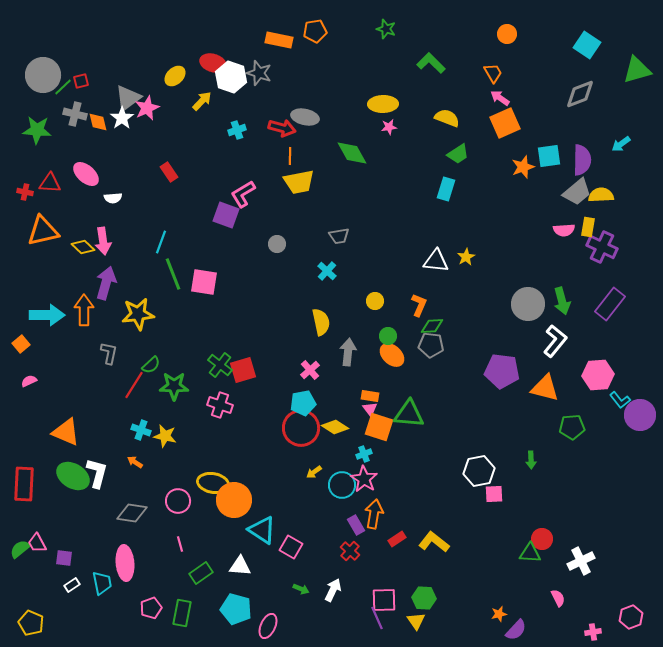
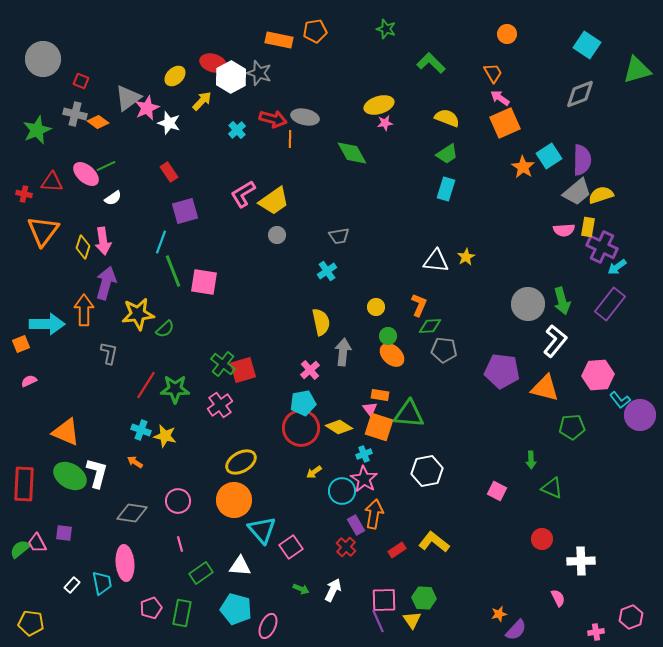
gray circle at (43, 75): moved 16 px up
white hexagon at (231, 77): rotated 12 degrees clockwise
red square at (81, 81): rotated 35 degrees clockwise
green line at (63, 87): moved 43 px right, 79 px down; rotated 18 degrees clockwise
yellow ellipse at (383, 104): moved 4 px left, 1 px down; rotated 16 degrees counterclockwise
white star at (122, 118): moved 47 px right, 5 px down; rotated 20 degrees counterclockwise
orange diamond at (98, 122): rotated 40 degrees counterclockwise
pink star at (389, 127): moved 4 px left, 4 px up
red arrow at (282, 128): moved 9 px left, 9 px up
green star at (37, 130): rotated 28 degrees counterclockwise
cyan cross at (237, 130): rotated 24 degrees counterclockwise
cyan arrow at (621, 144): moved 4 px left, 123 px down
green trapezoid at (458, 154): moved 11 px left
orange line at (290, 156): moved 17 px up
cyan square at (549, 156): rotated 25 degrees counterclockwise
orange star at (523, 167): rotated 20 degrees counterclockwise
yellow trapezoid at (299, 182): moved 25 px left, 19 px down; rotated 24 degrees counterclockwise
red triangle at (50, 183): moved 2 px right, 1 px up
red cross at (25, 192): moved 1 px left, 2 px down
yellow semicircle at (601, 195): rotated 15 degrees counterclockwise
white semicircle at (113, 198): rotated 30 degrees counterclockwise
purple square at (226, 215): moved 41 px left, 4 px up; rotated 36 degrees counterclockwise
orange triangle at (43, 231): rotated 40 degrees counterclockwise
gray circle at (277, 244): moved 9 px up
yellow diamond at (83, 247): rotated 65 degrees clockwise
cyan cross at (327, 271): rotated 12 degrees clockwise
green line at (173, 274): moved 3 px up
yellow circle at (375, 301): moved 1 px right, 6 px down
cyan arrow at (47, 315): moved 9 px down
green diamond at (432, 326): moved 2 px left
orange square at (21, 344): rotated 18 degrees clockwise
gray pentagon at (431, 345): moved 13 px right, 5 px down
gray arrow at (348, 352): moved 5 px left
green semicircle at (151, 365): moved 14 px right, 36 px up
green cross at (220, 365): moved 3 px right, 1 px up
red line at (134, 385): moved 12 px right
green star at (174, 386): moved 1 px right, 3 px down
orange rectangle at (370, 396): moved 10 px right, 1 px up
pink cross at (220, 405): rotated 35 degrees clockwise
yellow diamond at (335, 427): moved 4 px right
white hexagon at (479, 471): moved 52 px left
green ellipse at (73, 476): moved 3 px left
yellow ellipse at (213, 483): moved 28 px right, 21 px up; rotated 40 degrees counterclockwise
cyan circle at (342, 485): moved 6 px down
pink square at (494, 494): moved 3 px right, 3 px up; rotated 30 degrees clockwise
cyan triangle at (262, 530): rotated 16 degrees clockwise
red rectangle at (397, 539): moved 11 px down
pink square at (291, 547): rotated 25 degrees clockwise
red cross at (350, 551): moved 4 px left, 4 px up
green triangle at (530, 553): moved 22 px right, 65 px up; rotated 20 degrees clockwise
purple square at (64, 558): moved 25 px up
white cross at (581, 561): rotated 24 degrees clockwise
white rectangle at (72, 585): rotated 14 degrees counterclockwise
purple line at (377, 618): moved 1 px right, 3 px down
yellow triangle at (416, 621): moved 4 px left, 1 px up
yellow pentagon at (31, 623): rotated 15 degrees counterclockwise
pink cross at (593, 632): moved 3 px right
